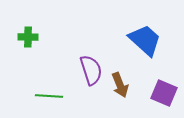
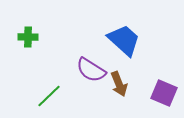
blue trapezoid: moved 21 px left
purple semicircle: rotated 140 degrees clockwise
brown arrow: moved 1 px left, 1 px up
green line: rotated 48 degrees counterclockwise
